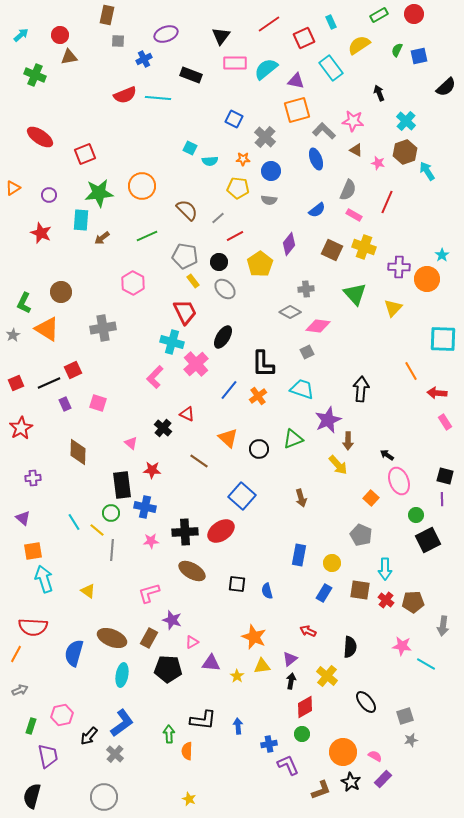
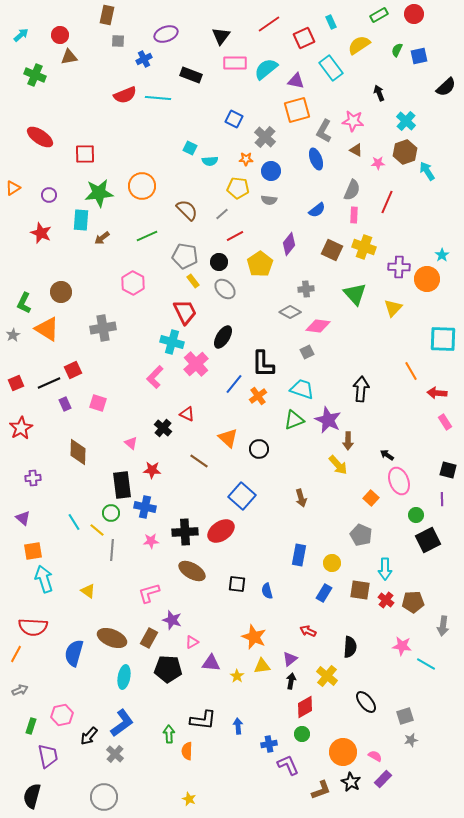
gray L-shape at (324, 131): rotated 105 degrees counterclockwise
red square at (85, 154): rotated 20 degrees clockwise
orange star at (243, 159): moved 3 px right
pink star at (378, 163): rotated 16 degrees counterclockwise
gray semicircle at (348, 190): moved 4 px right
pink rectangle at (354, 215): rotated 63 degrees clockwise
gray line at (218, 218): moved 4 px right, 4 px up
blue line at (229, 390): moved 5 px right, 6 px up
purple star at (328, 420): rotated 24 degrees counterclockwise
green triangle at (293, 439): moved 1 px right, 19 px up
black square at (445, 476): moved 3 px right, 6 px up
cyan ellipse at (122, 675): moved 2 px right, 2 px down
